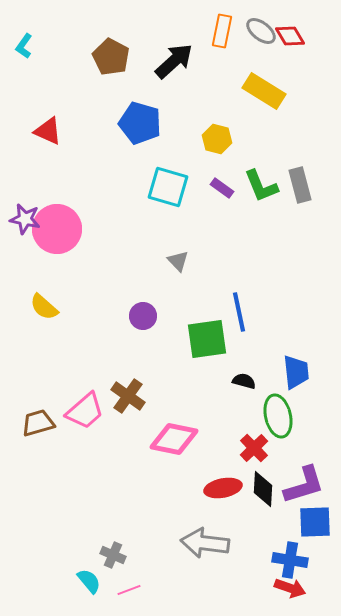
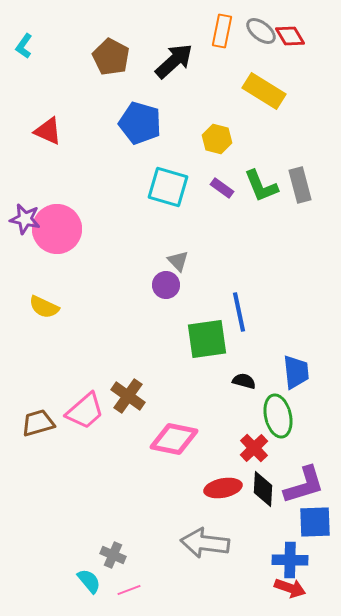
yellow semicircle: rotated 16 degrees counterclockwise
purple circle: moved 23 px right, 31 px up
blue cross: rotated 8 degrees counterclockwise
